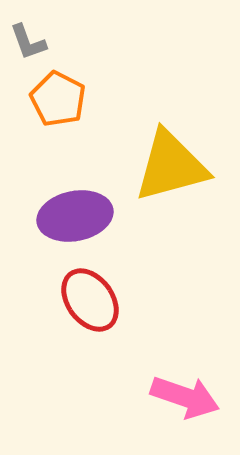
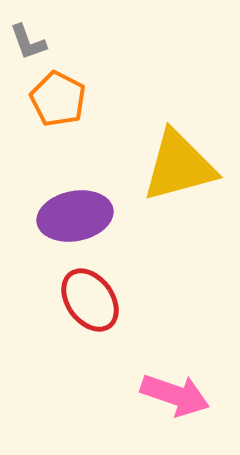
yellow triangle: moved 8 px right
pink arrow: moved 10 px left, 2 px up
